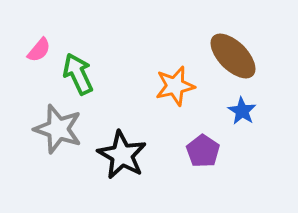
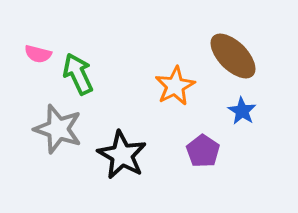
pink semicircle: moved 1 px left, 4 px down; rotated 64 degrees clockwise
orange star: rotated 15 degrees counterclockwise
